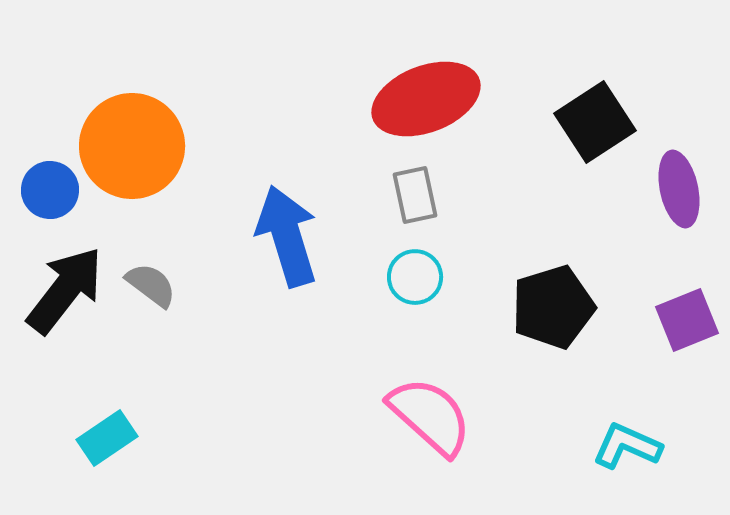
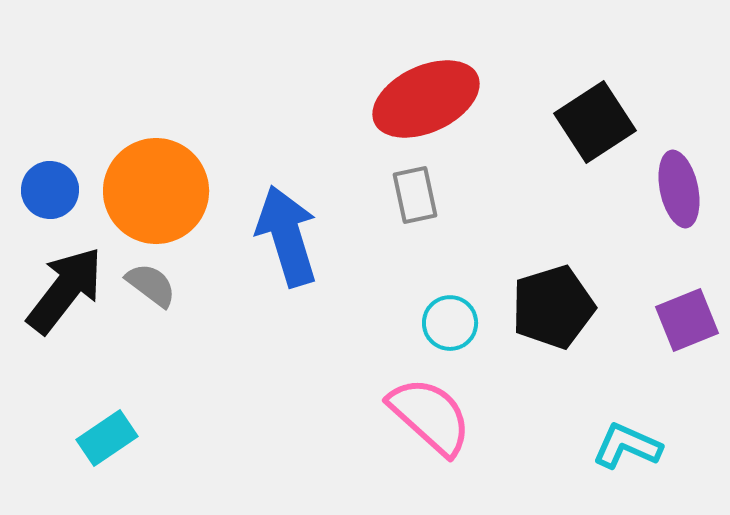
red ellipse: rotated 4 degrees counterclockwise
orange circle: moved 24 px right, 45 px down
cyan circle: moved 35 px right, 46 px down
